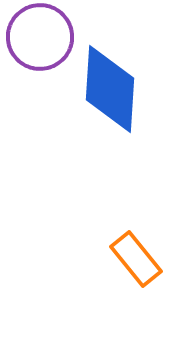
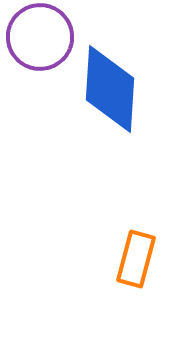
orange rectangle: rotated 54 degrees clockwise
